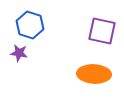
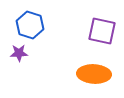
purple star: rotated 12 degrees counterclockwise
